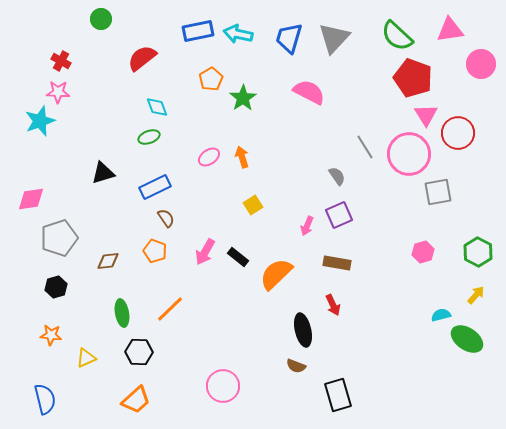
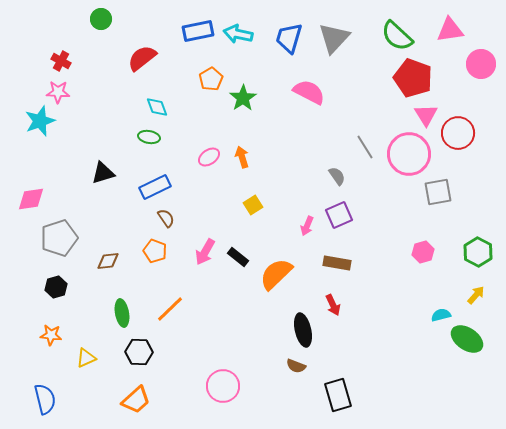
green ellipse at (149, 137): rotated 30 degrees clockwise
